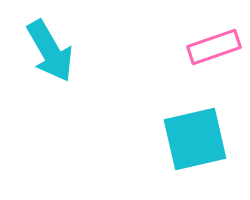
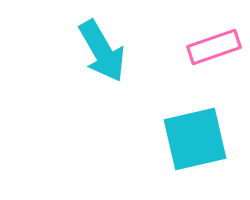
cyan arrow: moved 52 px right
